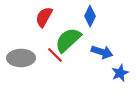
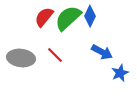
red semicircle: rotated 10 degrees clockwise
green semicircle: moved 22 px up
blue arrow: rotated 10 degrees clockwise
gray ellipse: rotated 8 degrees clockwise
